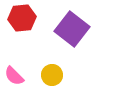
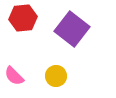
red hexagon: moved 1 px right
yellow circle: moved 4 px right, 1 px down
